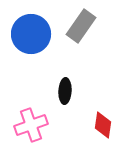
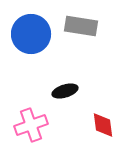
gray rectangle: rotated 64 degrees clockwise
black ellipse: rotated 70 degrees clockwise
red diamond: rotated 16 degrees counterclockwise
